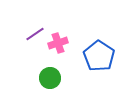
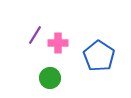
purple line: moved 1 px down; rotated 24 degrees counterclockwise
pink cross: rotated 18 degrees clockwise
